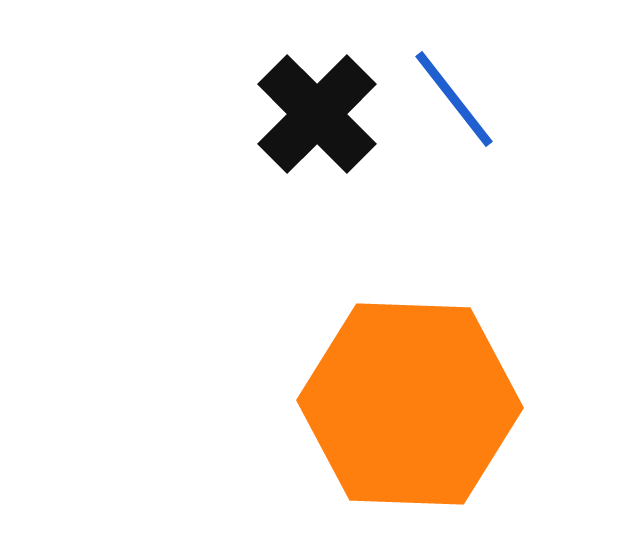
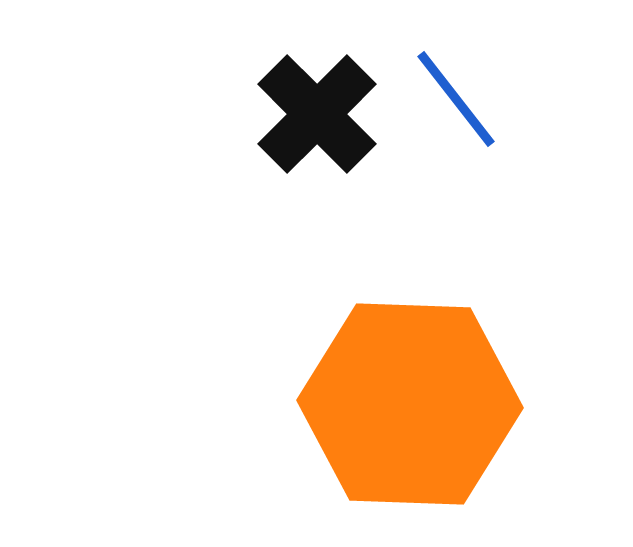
blue line: moved 2 px right
